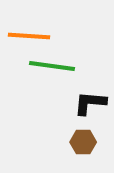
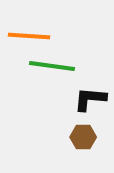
black L-shape: moved 4 px up
brown hexagon: moved 5 px up
